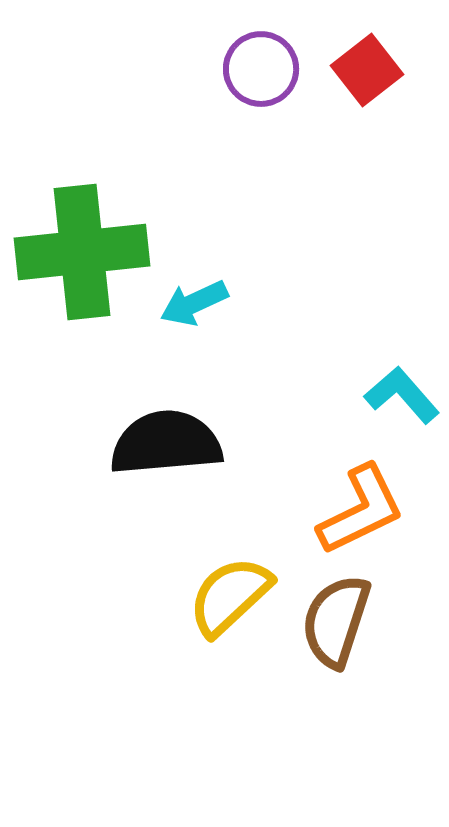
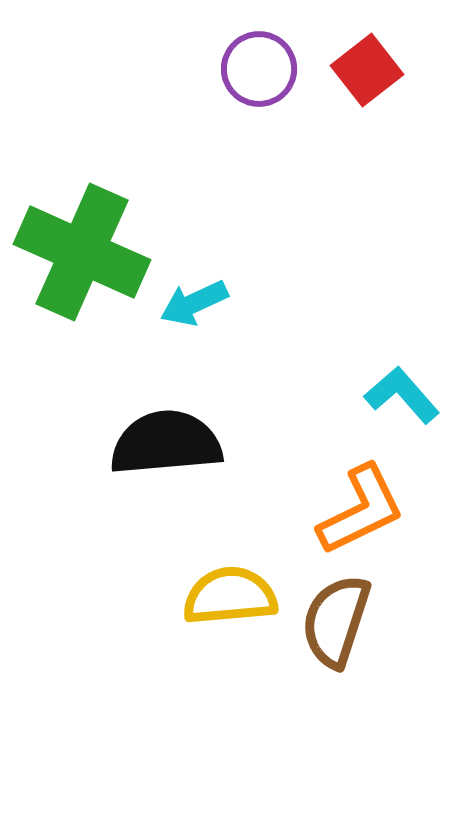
purple circle: moved 2 px left
green cross: rotated 30 degrees clockwise
yellow semicircle: rotated 38 degrees clockwise
